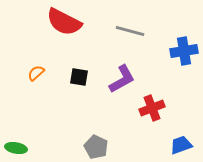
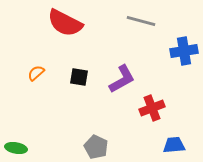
red semicircle: moved 1 px right, 1 px down
gray line: moved 11 px right, 10 px up
blue trapezoid: moved 7 px left; rotated 15 degrees clockwise
